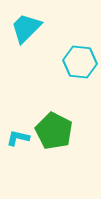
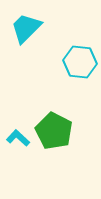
cyan L-shape: rotated 30 degrees clockwise
